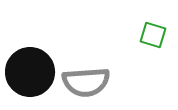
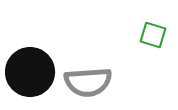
gray semicircle: moved 2 px right
